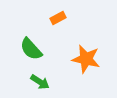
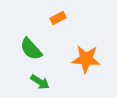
orange star: rotated 8 degrees counterclockwise
